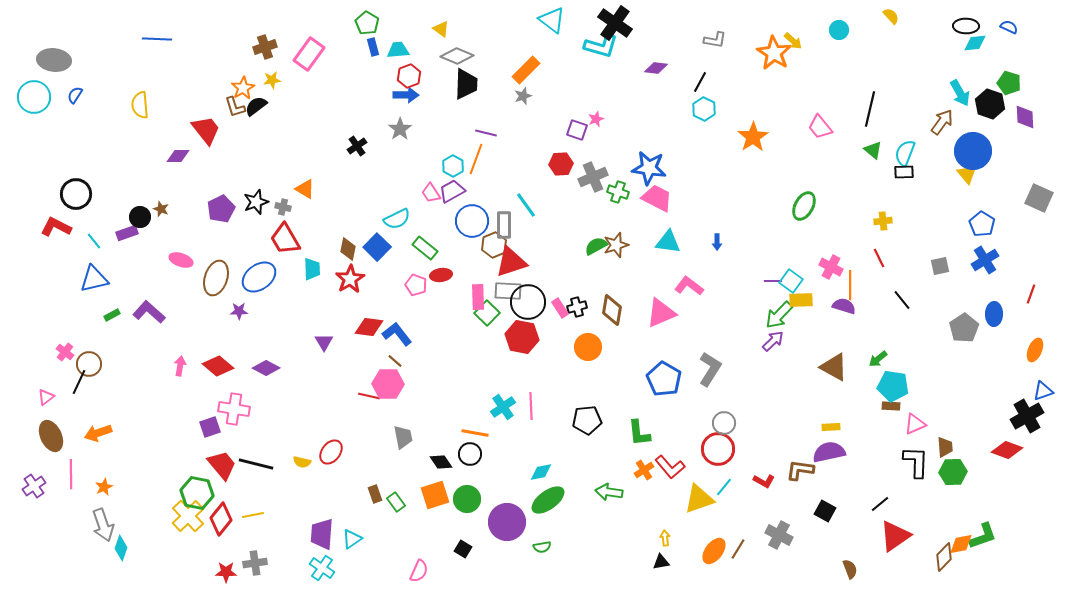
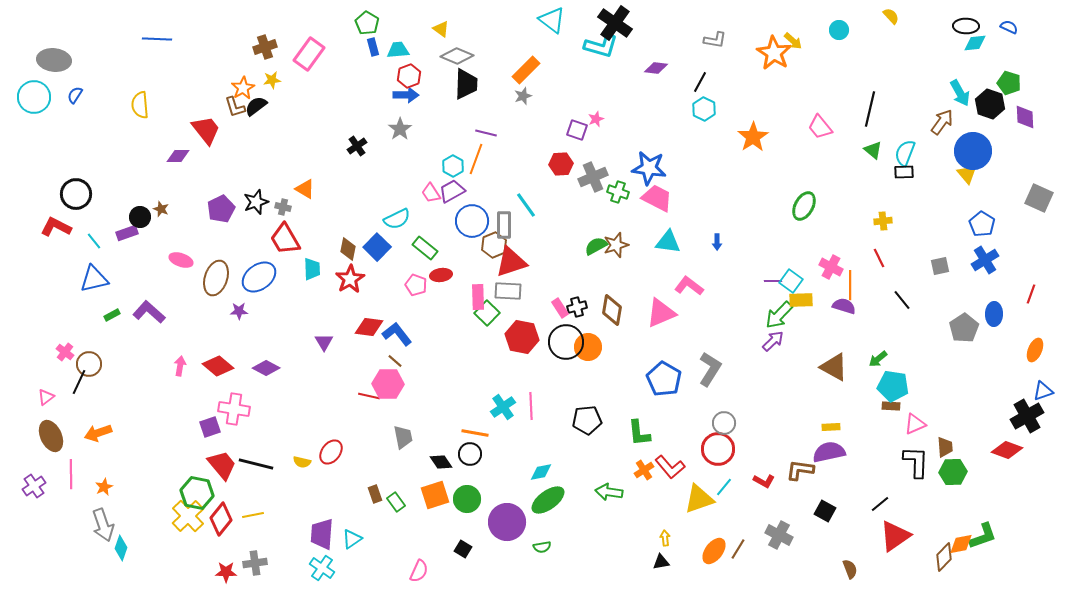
black circle at (528, 302): moved 38 px right, 40 px down
